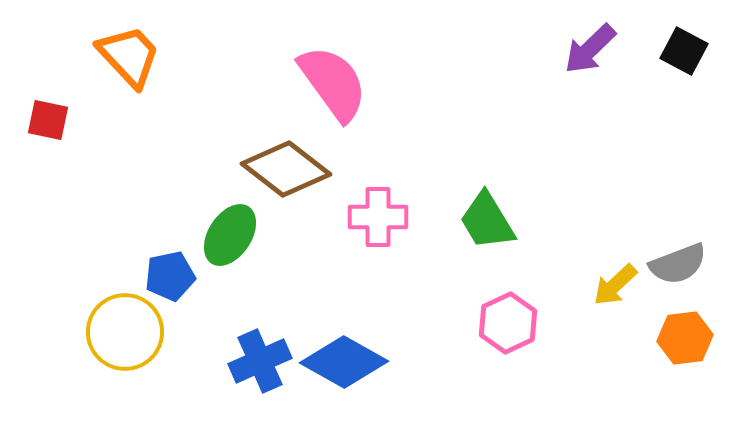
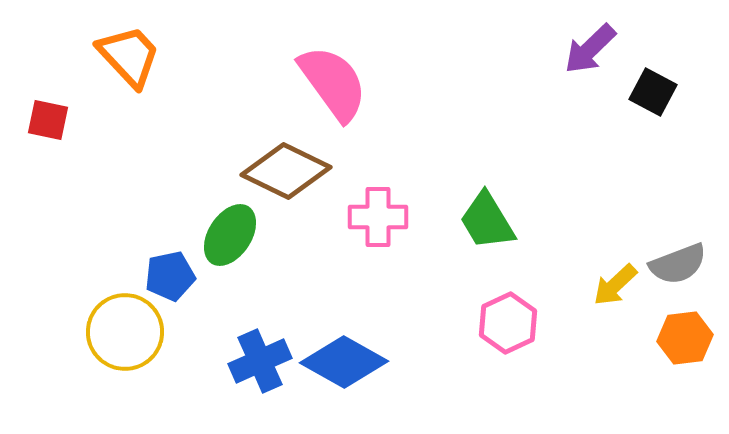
black square: moved 31 px left, 41 px down
brown diamond: moved 2 px down; rotated 12 degrees counterclockwise
